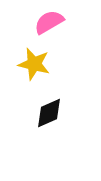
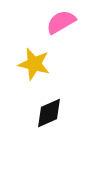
pink semicircle: moved 12 px right
